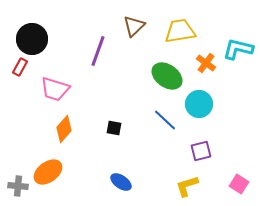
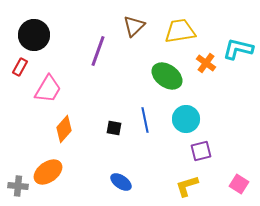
black circle: moved 2 px right, 4 px up
pink trapezoid: moved 7 px left; rotated 76 degrees counterclockwise
cyan circle: moved 13 px left, 15 px down
blue line: moved 20 px left; rotated 35 degrees clockwise
